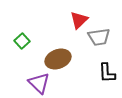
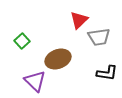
black L-shape: rotated 80 degrees counterclockwise
purple triangle: moved 4 px left, 2 px up
